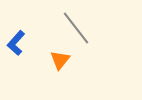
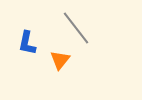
blue L-shape: moved 11 px right; rotated 30 degrees counterclockwise
